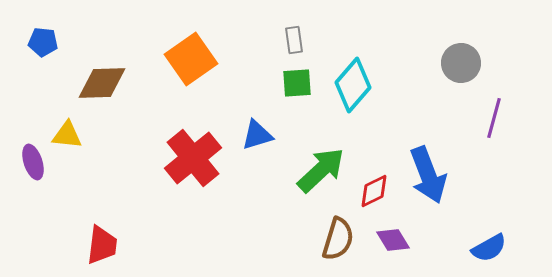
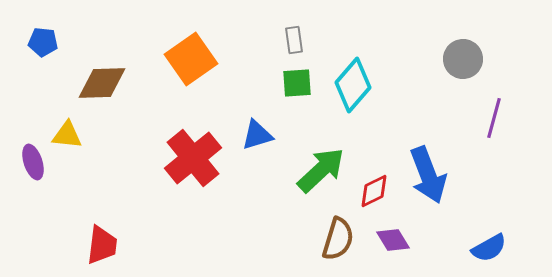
gray circle: moved 2 px right, 4 px up
